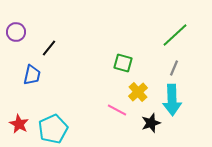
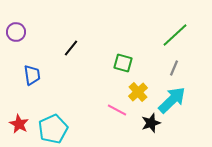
black line: moved 22 px right
blue trapezoid: rotated 20 degrees counterclockwise
cyan arrow: rotated 132 degrees counterclockwise
